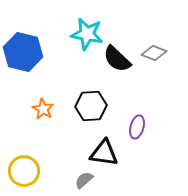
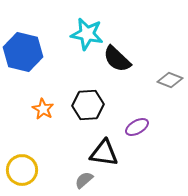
gray diamond: moved 16 px right, 27 px down
black hexagon: moved 3 px left, 1 px up
purple ellipse: rotated 45 degrees clockwise
yellow circle: moved 2 px left, 1 px up
